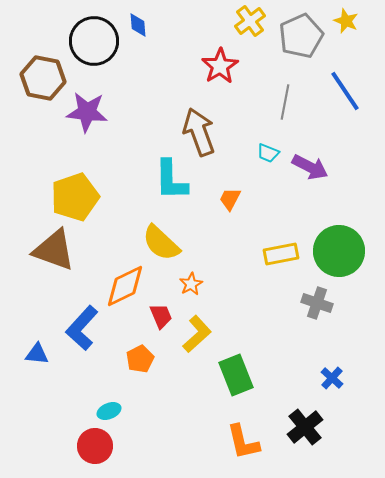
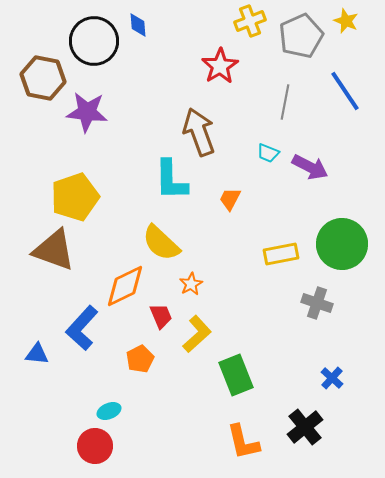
yellow cross: rotated 16 degrees clockwise
green circle: moved 3 px right, 7 px up
